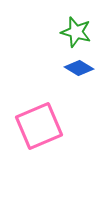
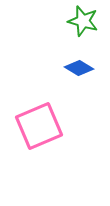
green star: moved 7 px right, 11 px up
